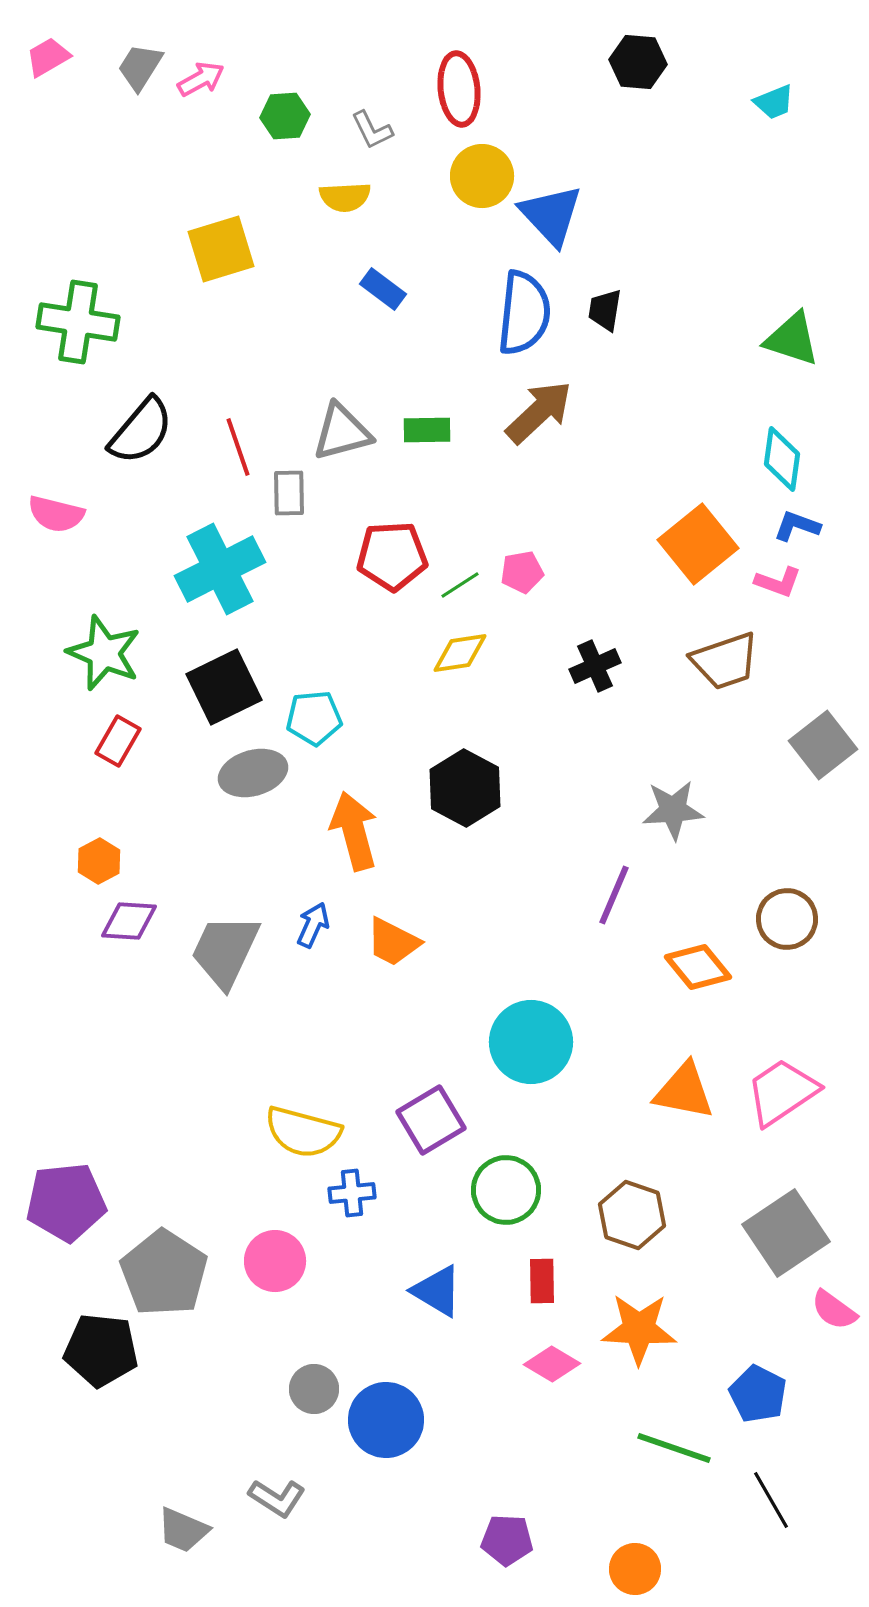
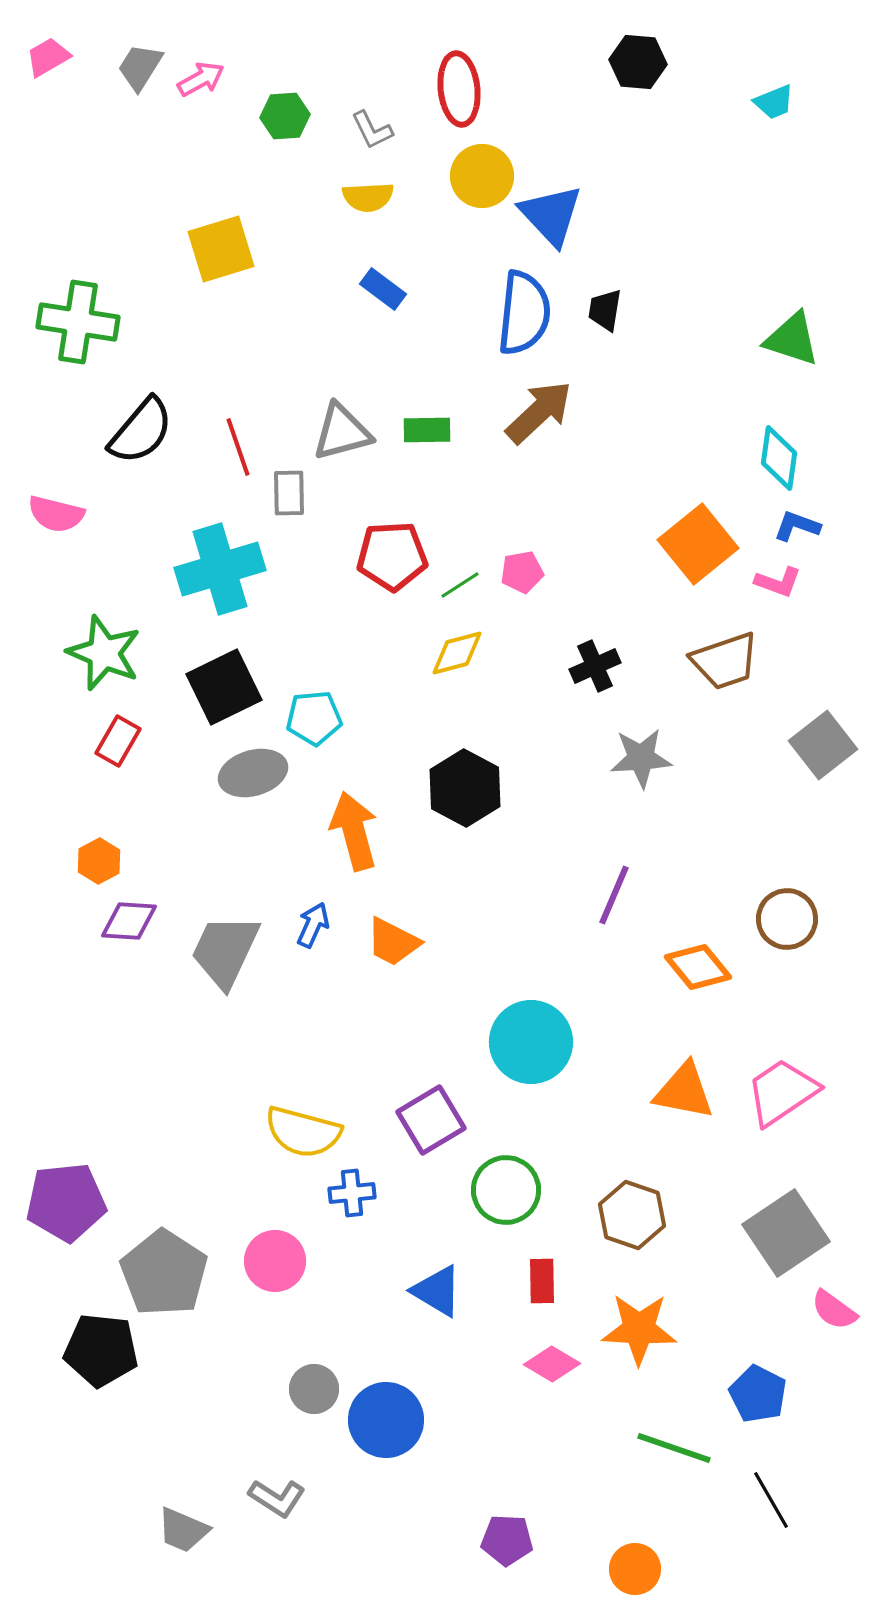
yellow semicircle at (345, 197): moved 23 px right
cyan diamond at (782, 459): moved 3 px left, 1 px up
cyan cross at (220, 569): rotated 10 degrees clockwise
yellow diamond at (460, 653): moved 3 px left; rotated 6 degrees counterclockwise
gray star at (673, 810): moved 32 px left, 52 px up
